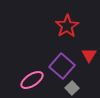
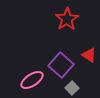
red star: moved 7 px up
red triangle: rotated 28 degrees counterclockwise
purple square: moved 1 px left, 1 px up
